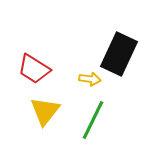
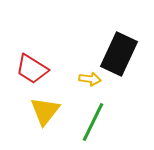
red trapezoid: moved 2 px left
green line: moved 2 px down
